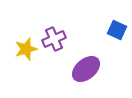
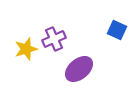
purple ellipse: moved 7 px left
